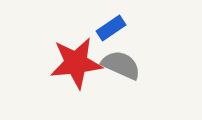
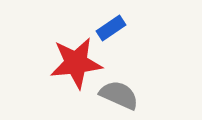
gray semicircle: moved 2 px left, 30 px down
